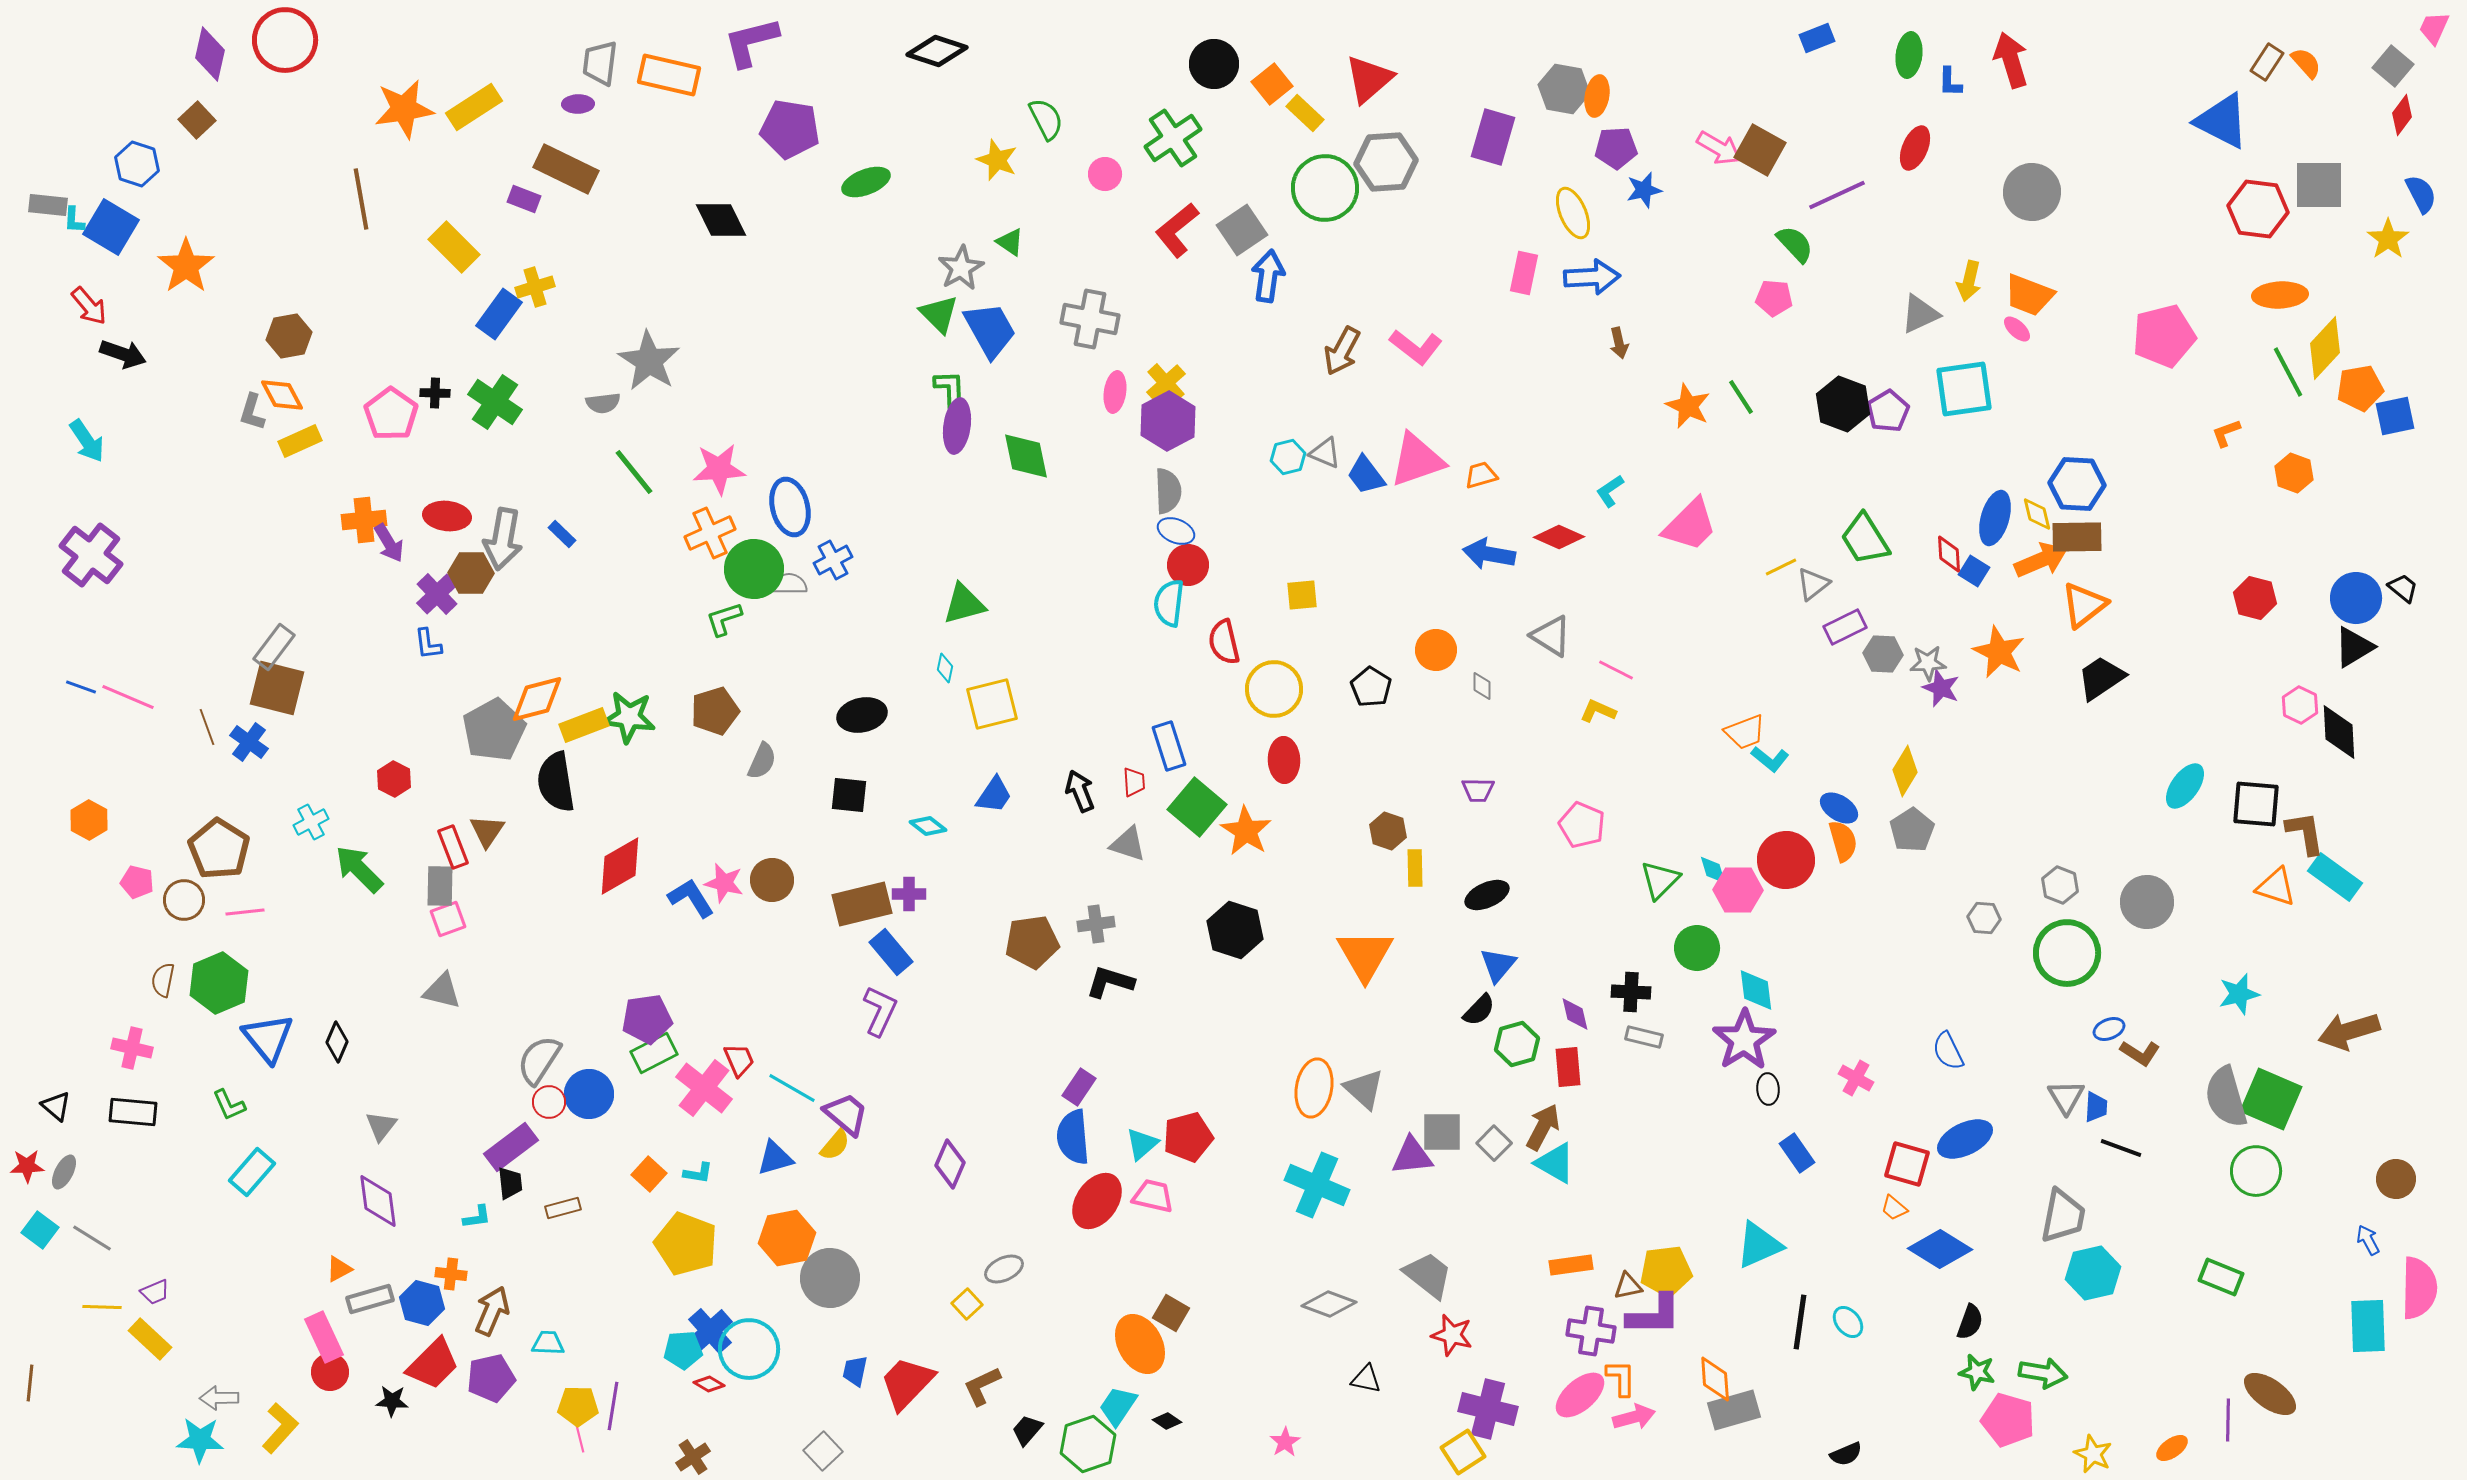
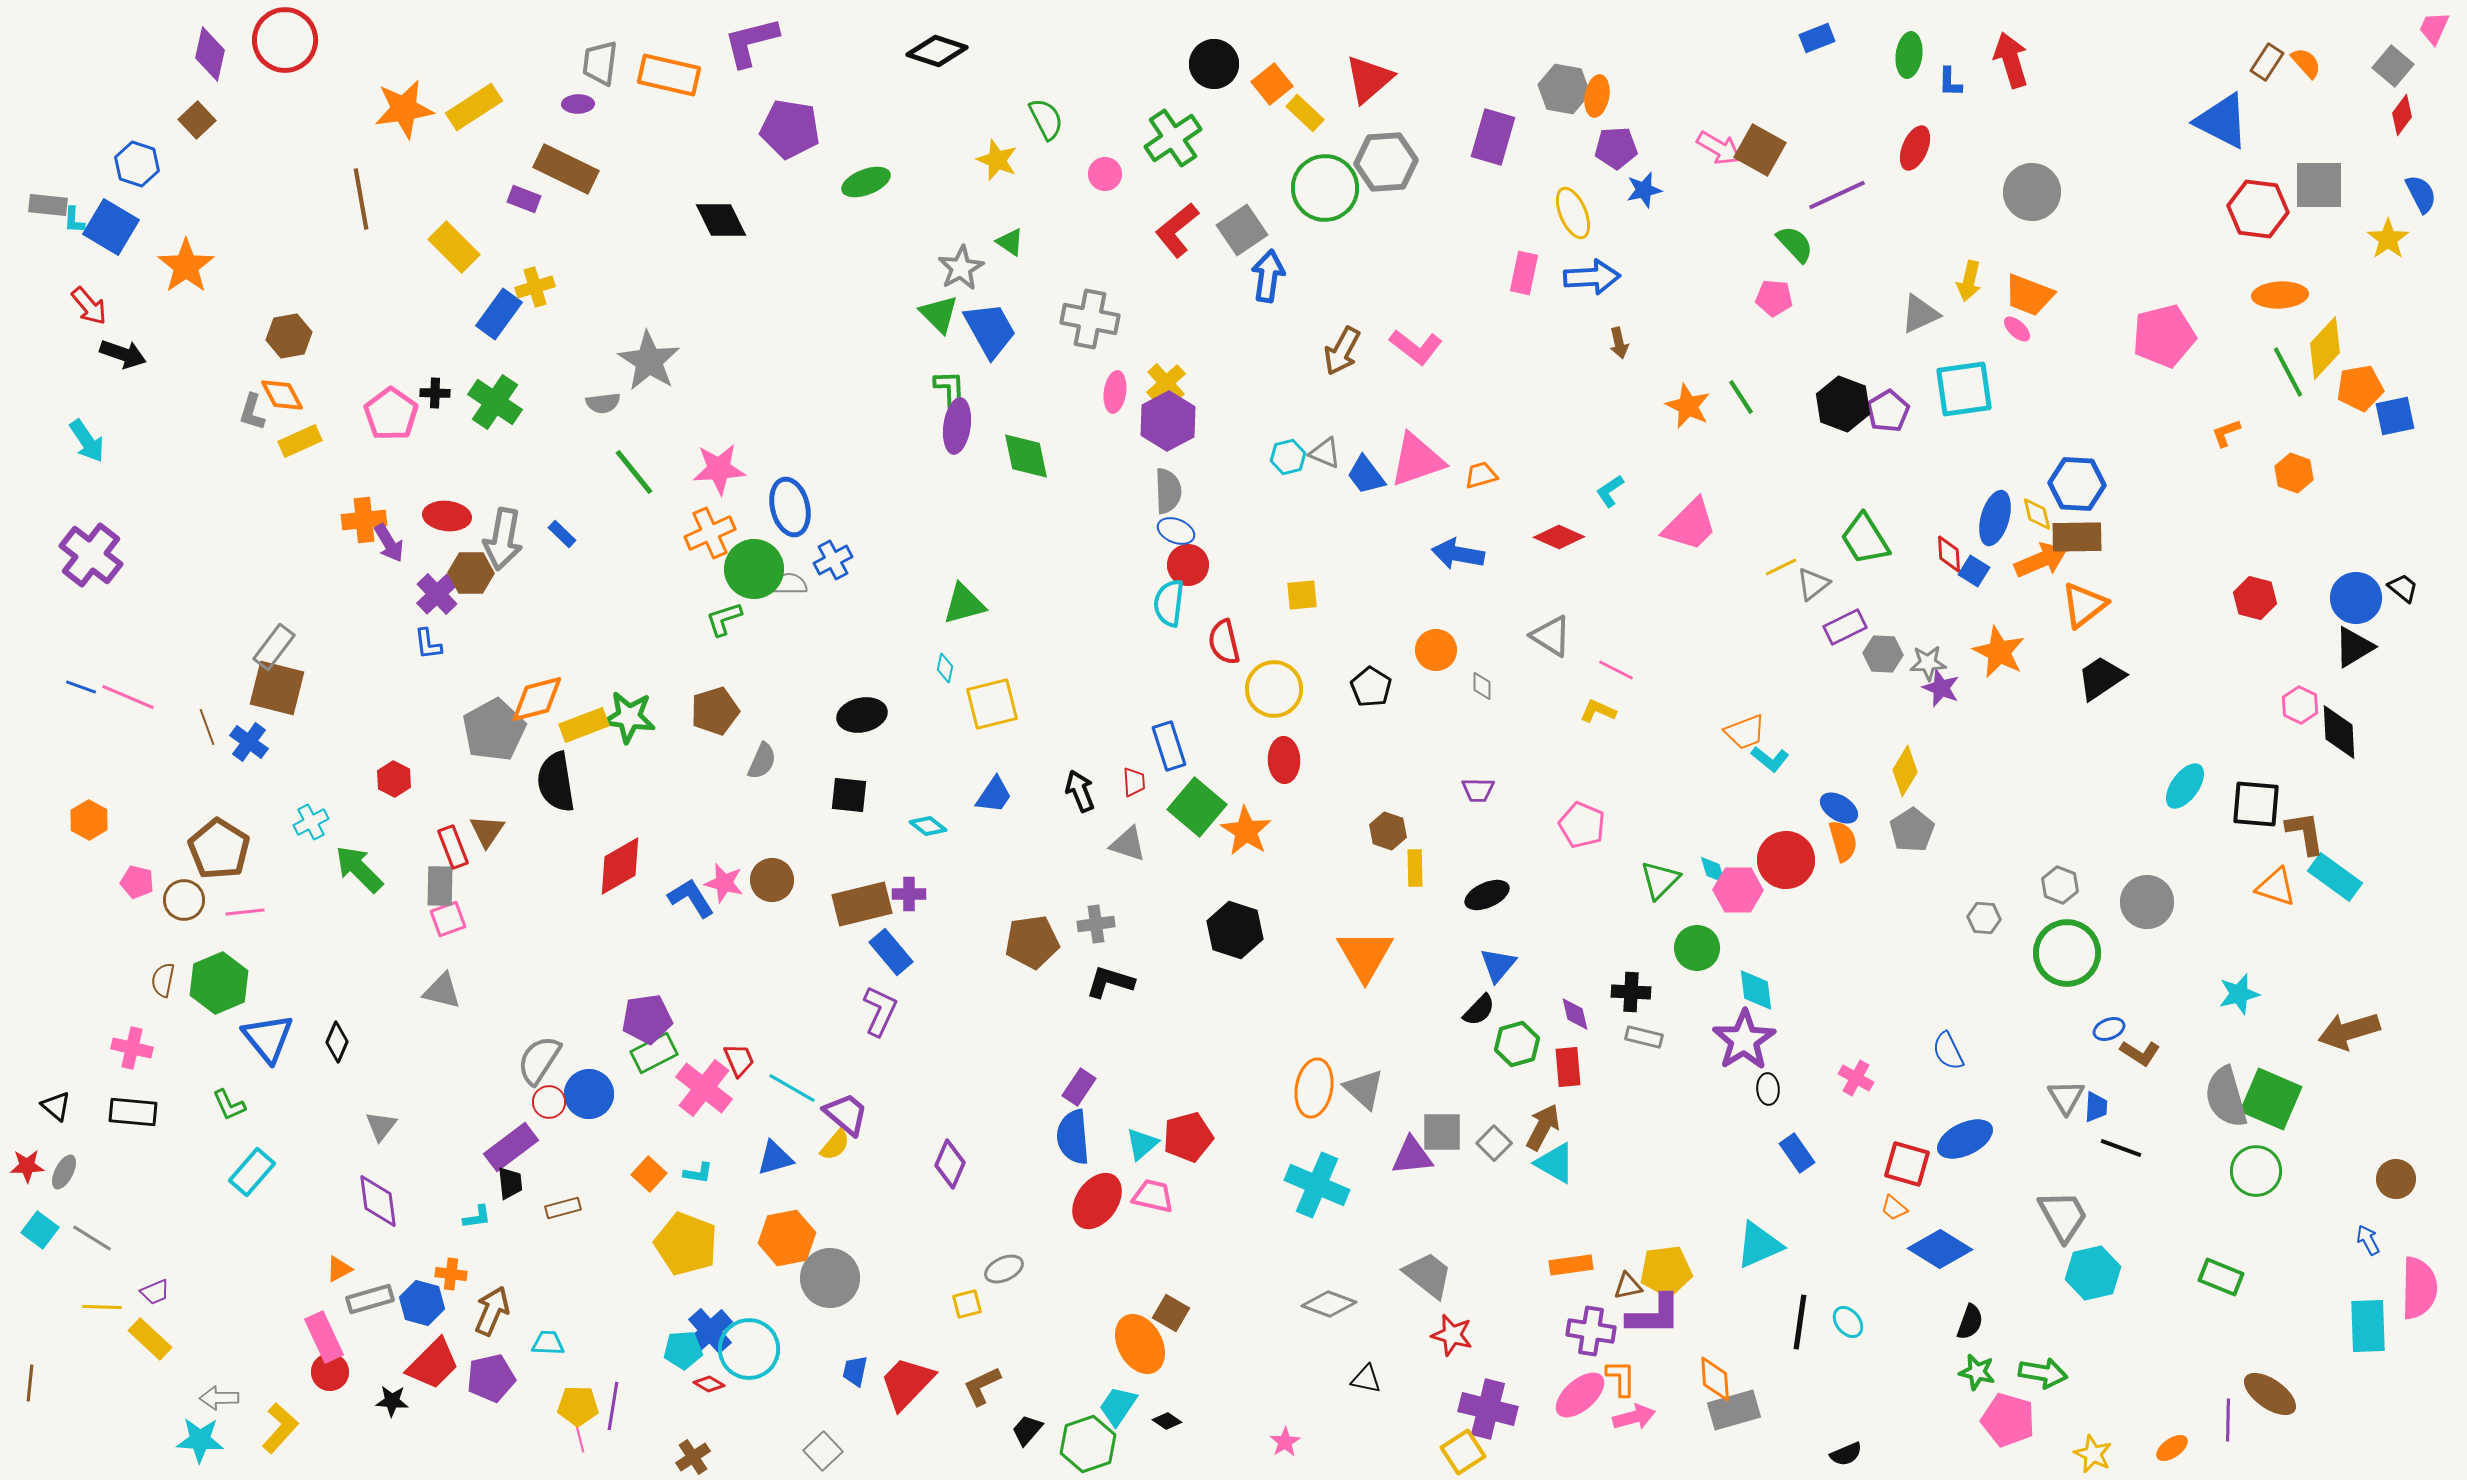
blue arrow at (1489, 554): moved 31 px left
gray trapezoid at (2063, 1216): rotated 40 degrees counterclockwise
yellow square at (967, 1304): rotated 28 degrees clockwise
